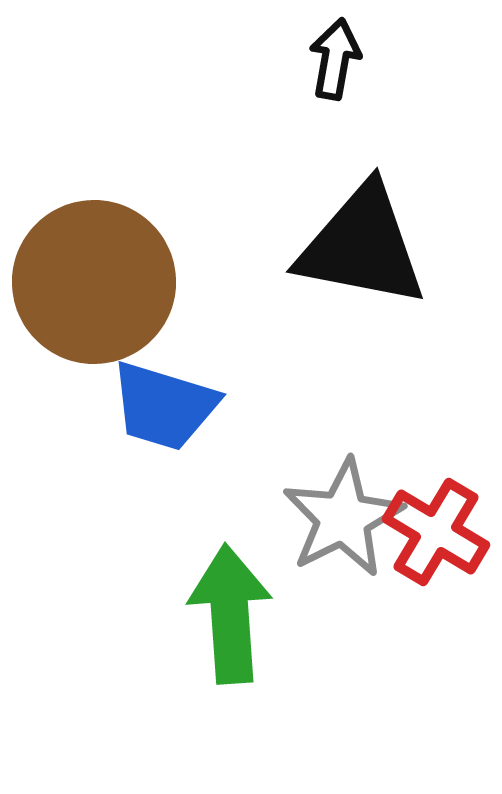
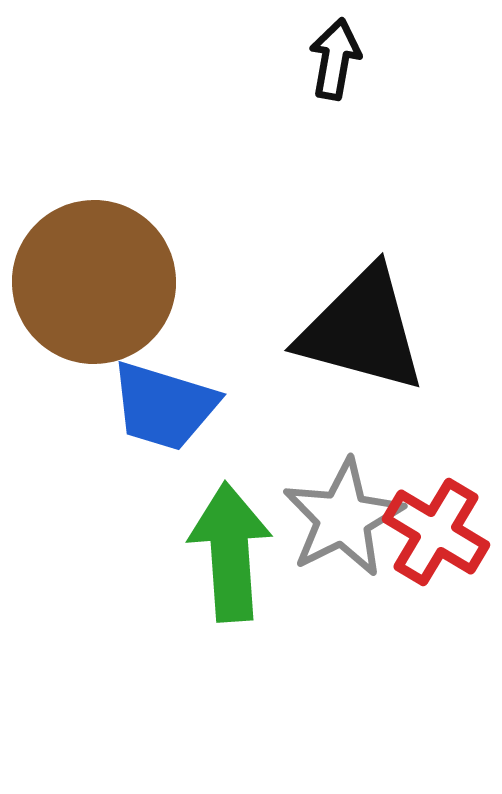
black triangle: moved 84 px down; rotated 4 degrees clockwise
green arrow: moved 62 px up
